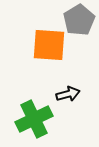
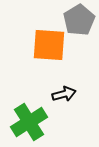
black arrow: moved 4 px left
green cross: moved 5 px left, 3 px down; rotated 6 degrees counterclockwise
